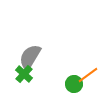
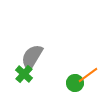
gray semicircle: moved 2 px right
green circle: moved 1 px right, 1 px up
